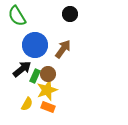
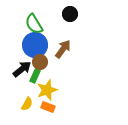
green semicircle: moved 17 px right, 8 px down
brown circle: moved 8 px left, 12 px up
